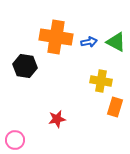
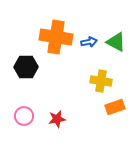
black hexagon: moved 1 px right, 1 px down; rotated 10 degrees counterclockwise
orange rectangle: rotated 54 degrees clockwise
pink circle: moved 9 px right, 24 px up
